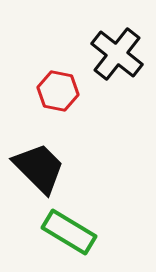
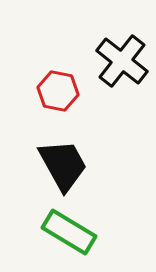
black cross: moved 5 px right, 7 px down
black trapezoid: moved 24 px right, 3 px up; rotated 16 degrees clockwise
